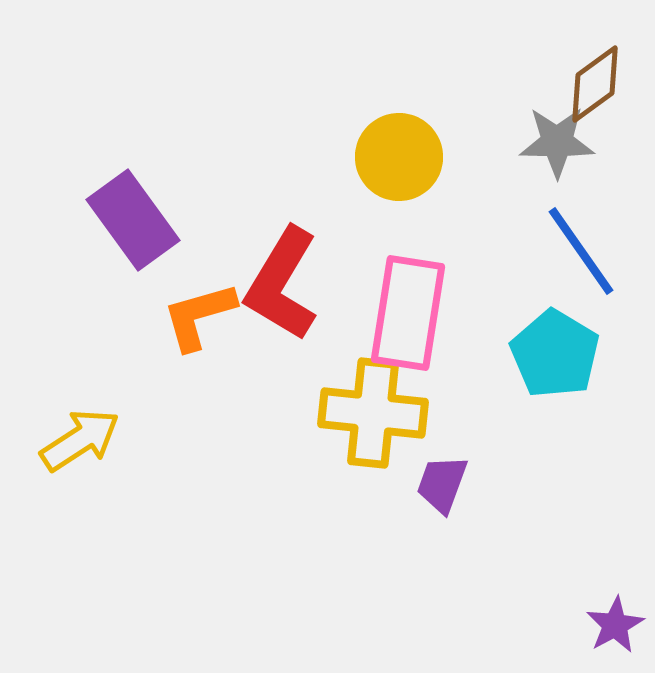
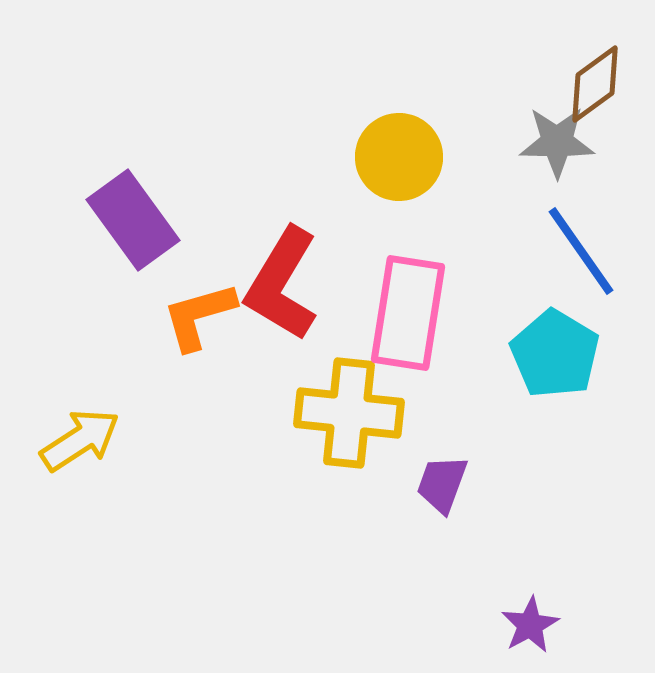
yellow cross: moved 24 px left
purple star: moved 85 px left
